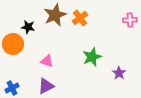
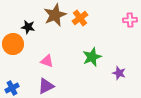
purple star: rotated 16 degrees counterclockwise
